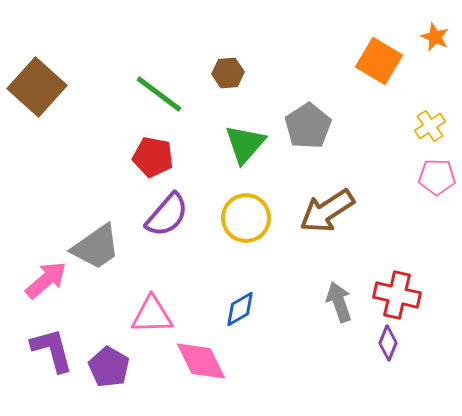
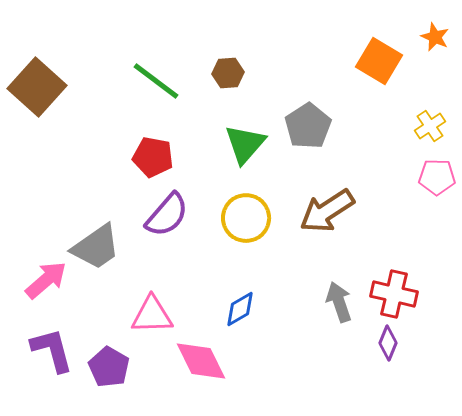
green line: moved 3 px left, 13 px up
red cross: moved 3 px left, 1 px up
